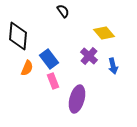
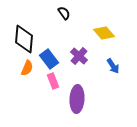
black semicircle: moved 1 px right, 2 px down
black diamond: moved 6 px right, 3 px down
purple cross: moved 10 px left
blue arrow: rotated 21 degrees counterclockwise
purple ellipse: rotated 12 degrees counterclockwise
